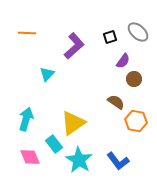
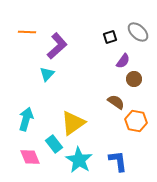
orange line: moved 1 px up
purple L-shape: moved 17 px left
blue L-shape: rotated 150 degrees counterclockwise
